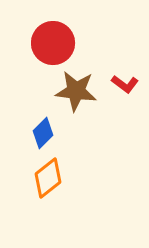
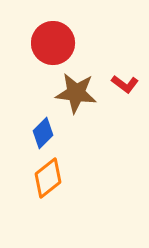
brown star: moved 2 px down
